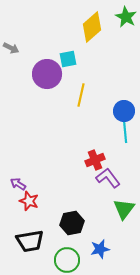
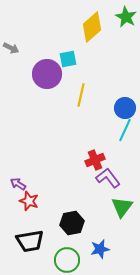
blue circle: moved 1 px right, 3 px up
cyan line: moved 1 px up; rotated 30 degrees clockwise
green triangle: moved 2 px left, 2 px up
